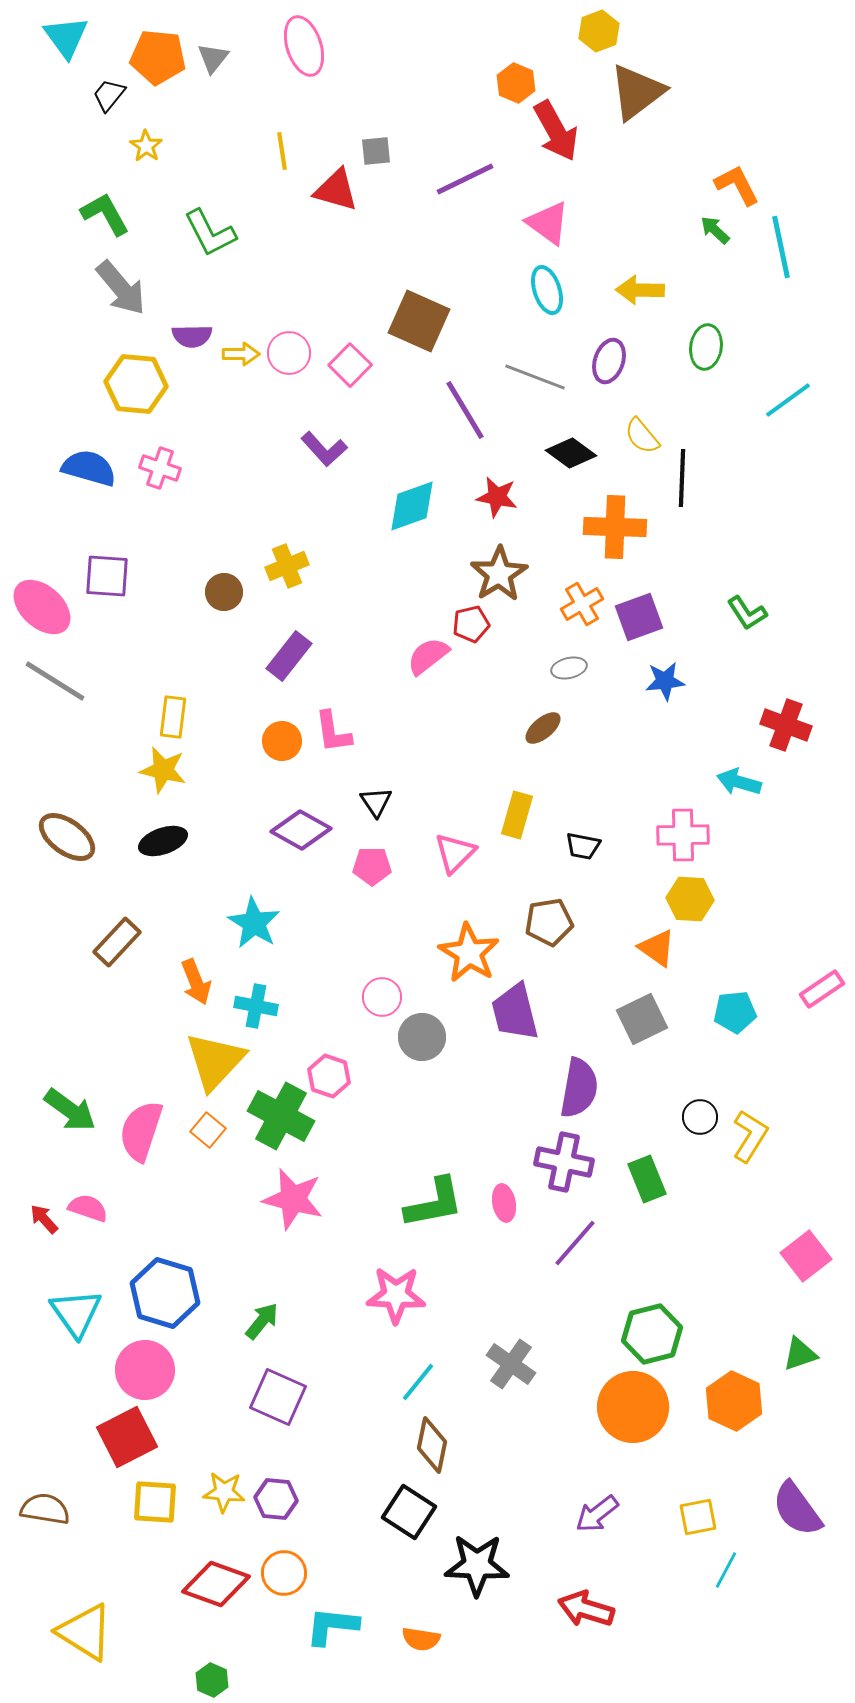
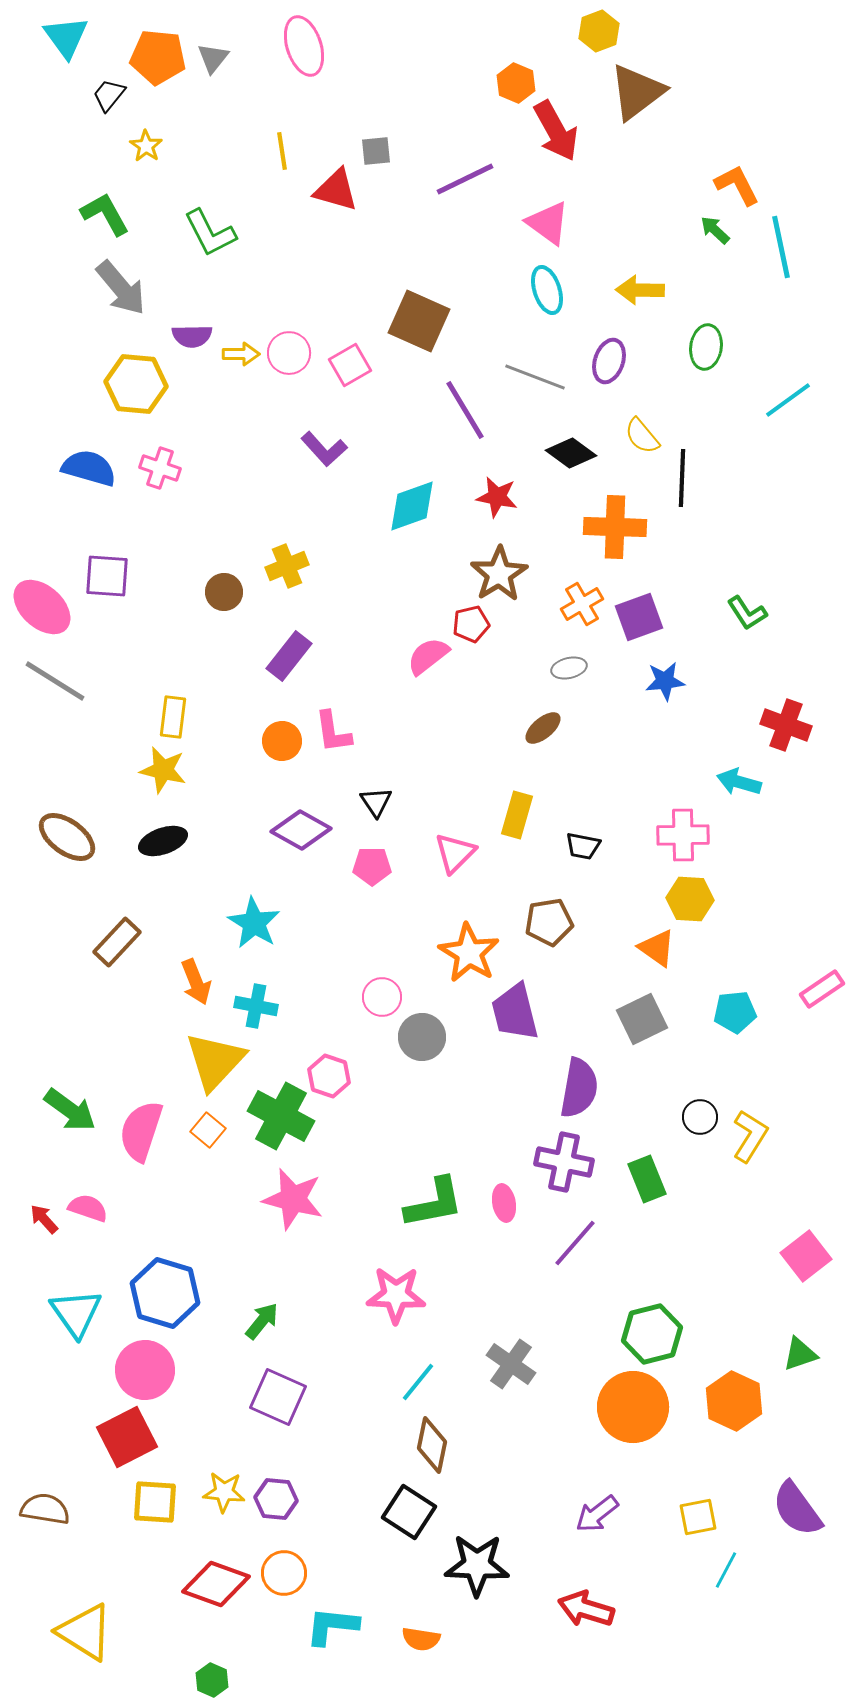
pink square at (350, 365): rotated 15 degrees clockwise
